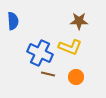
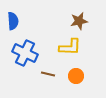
brown star: rotated 12 degrees counterclockwise
yellow L-shape: rotated 20 degrees counterclockwise
blue cross: moved 15 px left
orange circle: moved 1 px up
